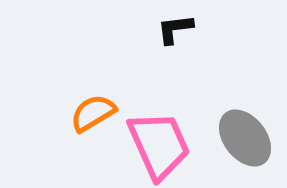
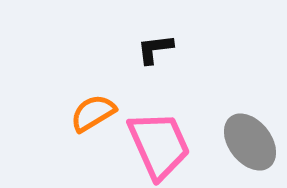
black L-shape: moved 20 px left, 20 px down
gray ellipse: moved 5 px right, 4 px down
